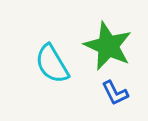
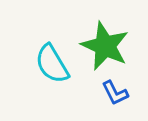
green star: moved 3 px left
